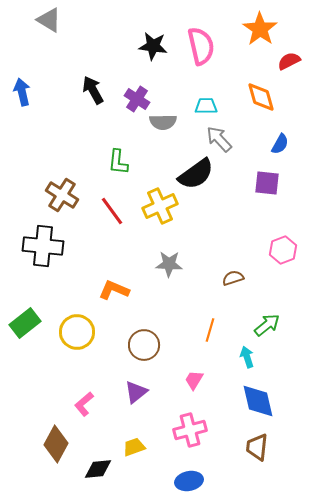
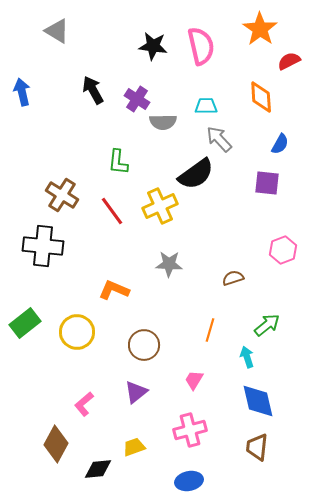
gray triangle: moved 8 px right, 11 px down
orange diamond: rotated 12 degrees clockwise
